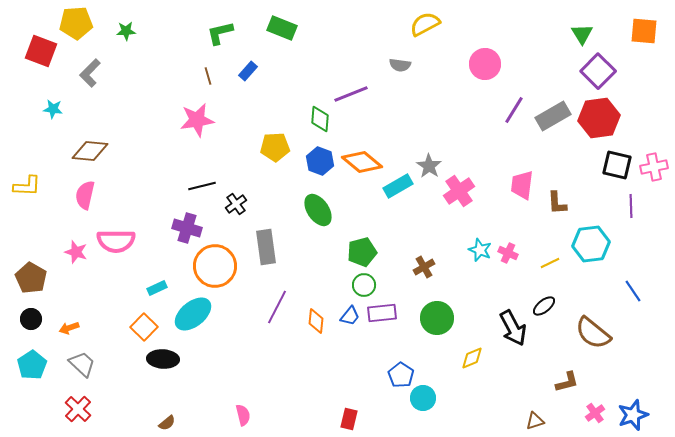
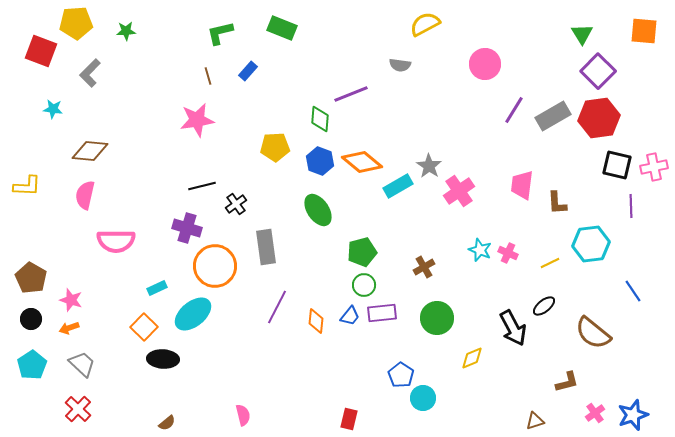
pink star at (76, 252): moved 5 px left, 48 px down
